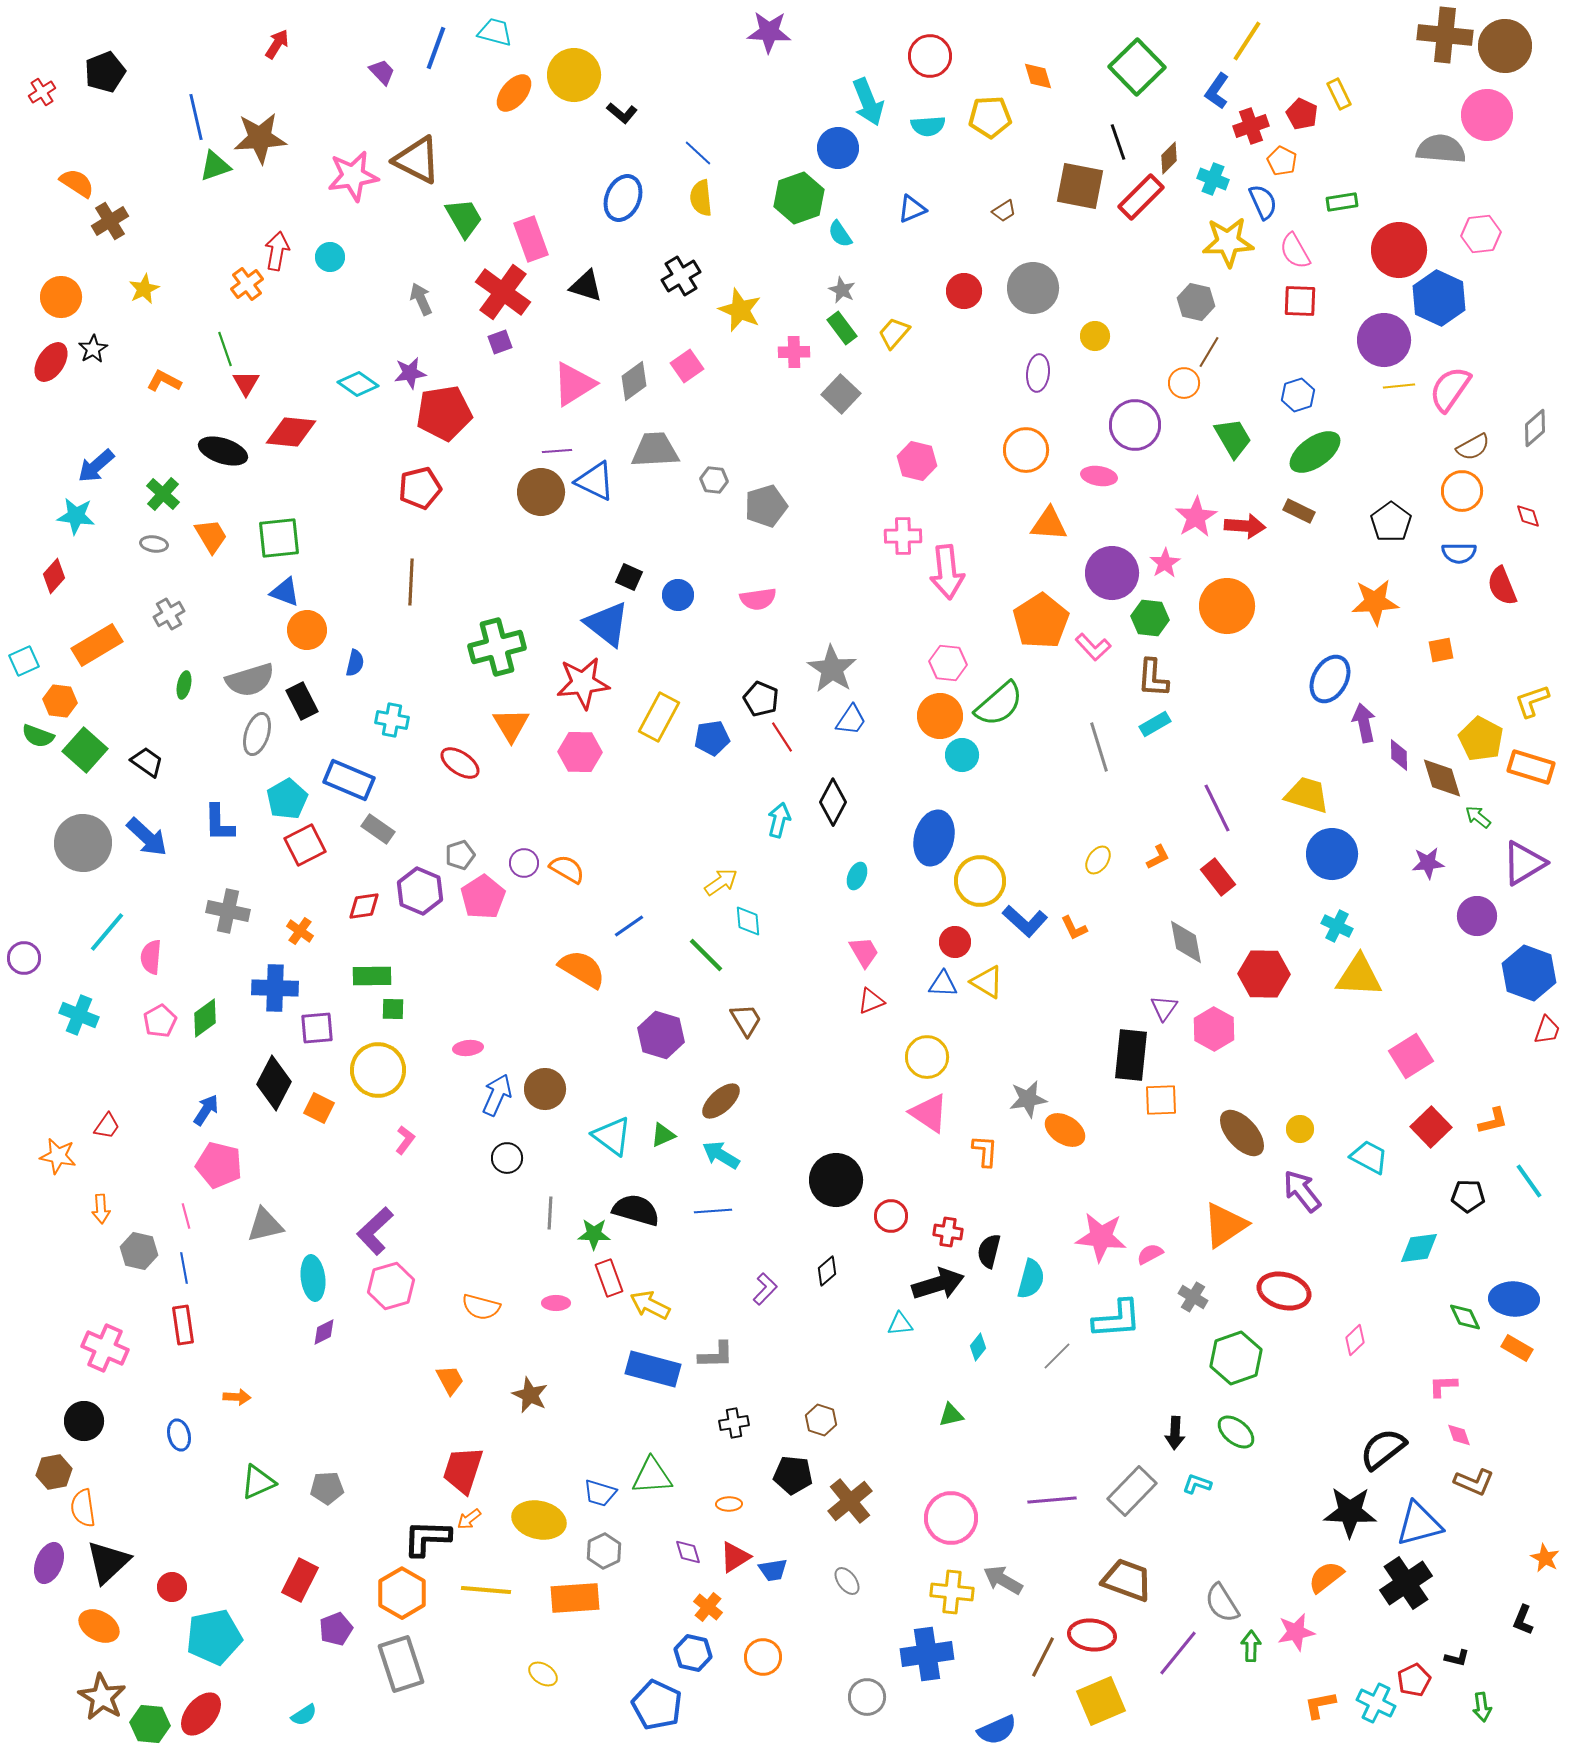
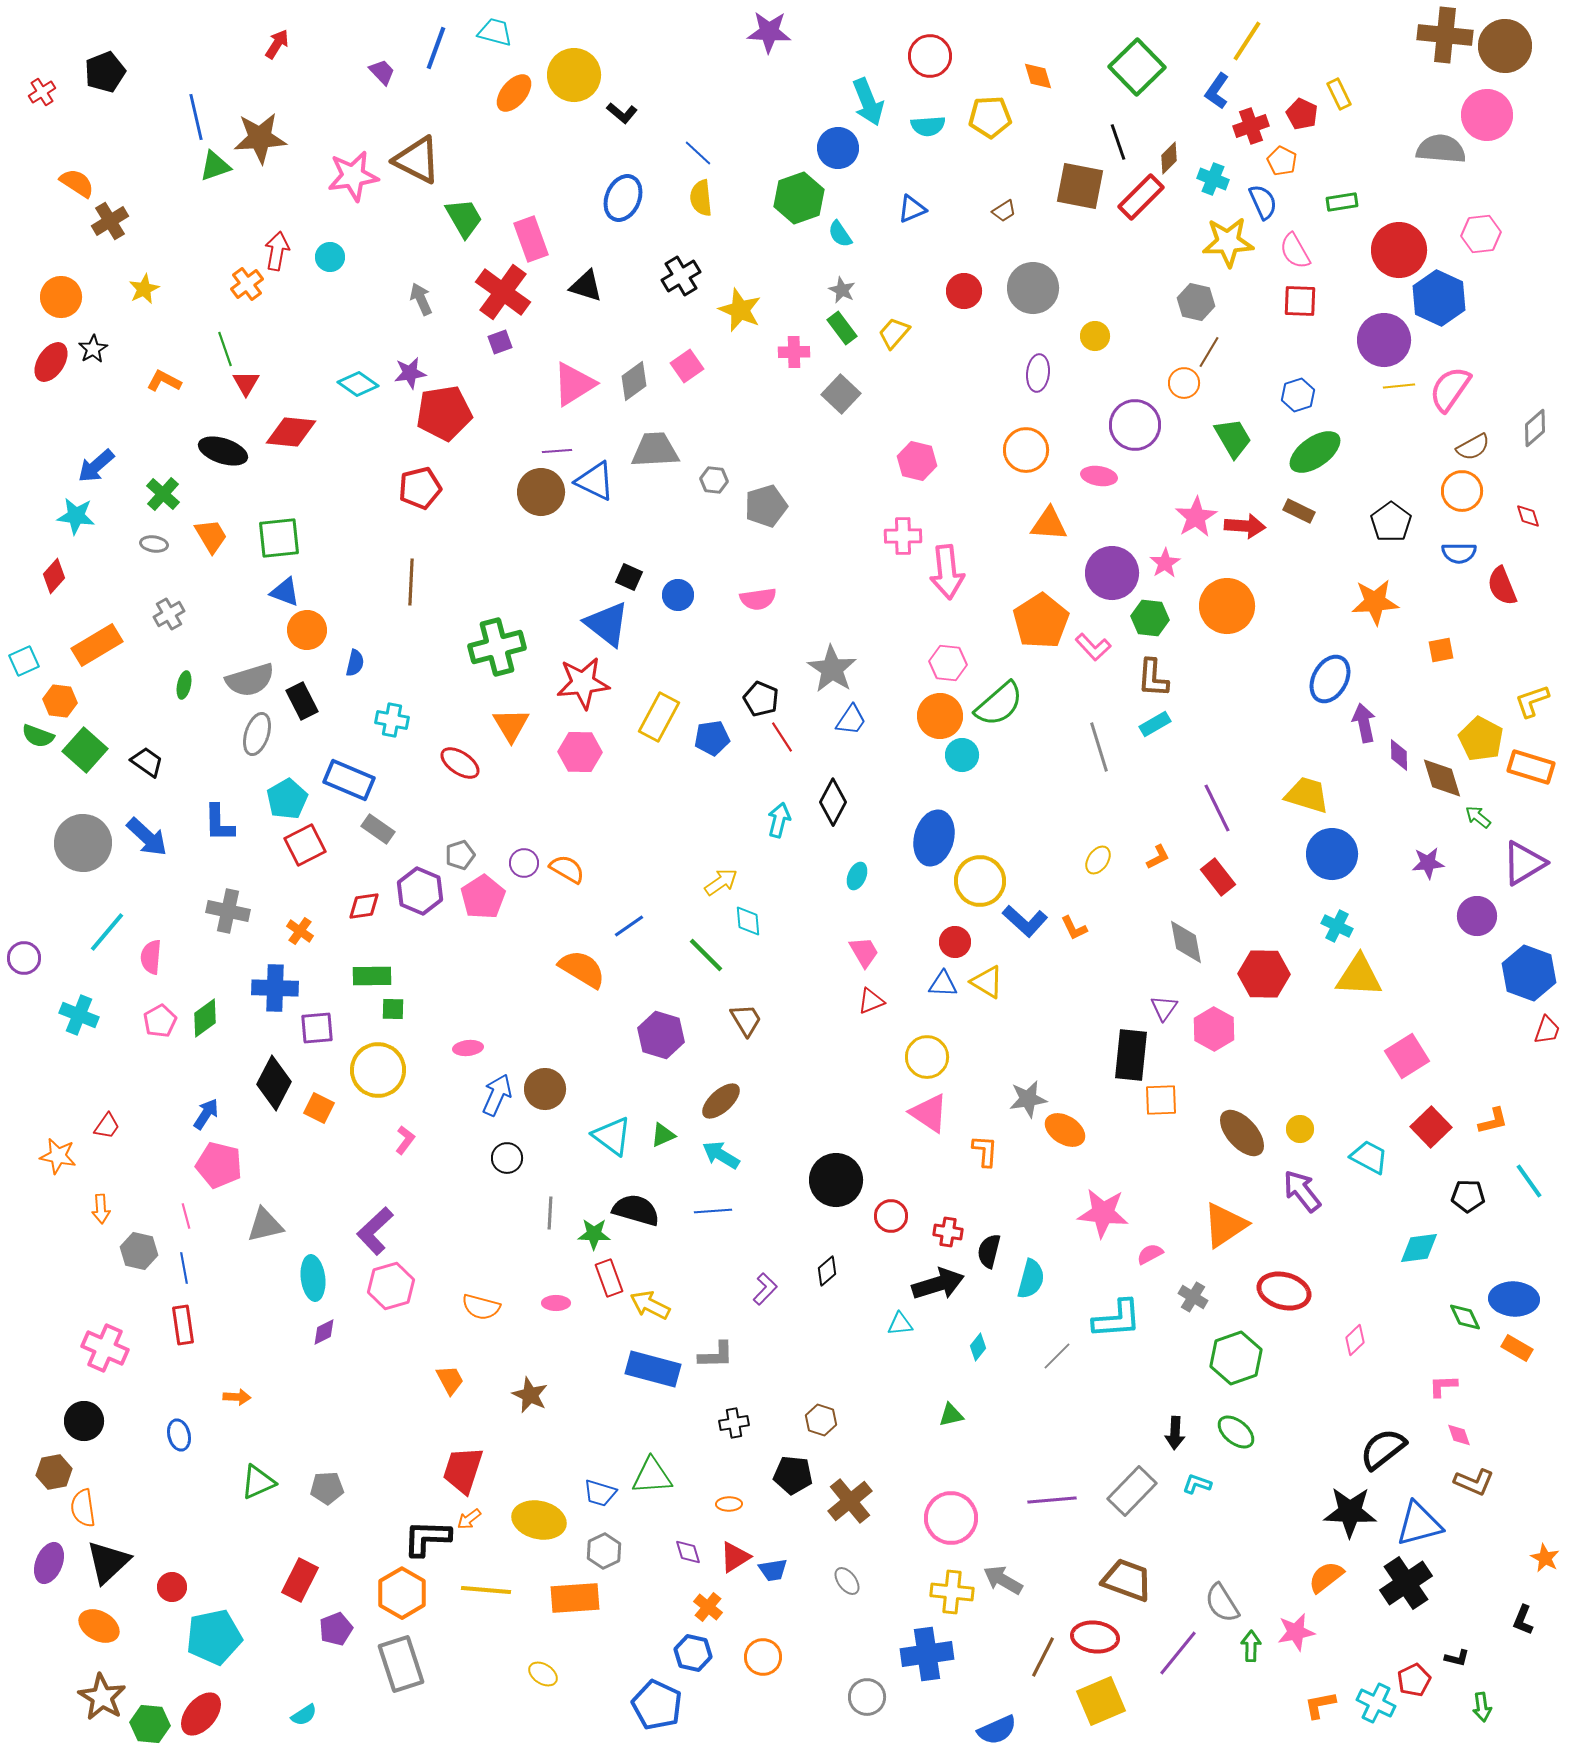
pink square at (1411, 1056): moved 4 px left
blue arrow at (206, 1110): moved 4 px down
pink star at (1101, 1237): moved 2 px right, 24 px up
red ellipse at (1092, 1635): moved 3 px right, 2 px down
